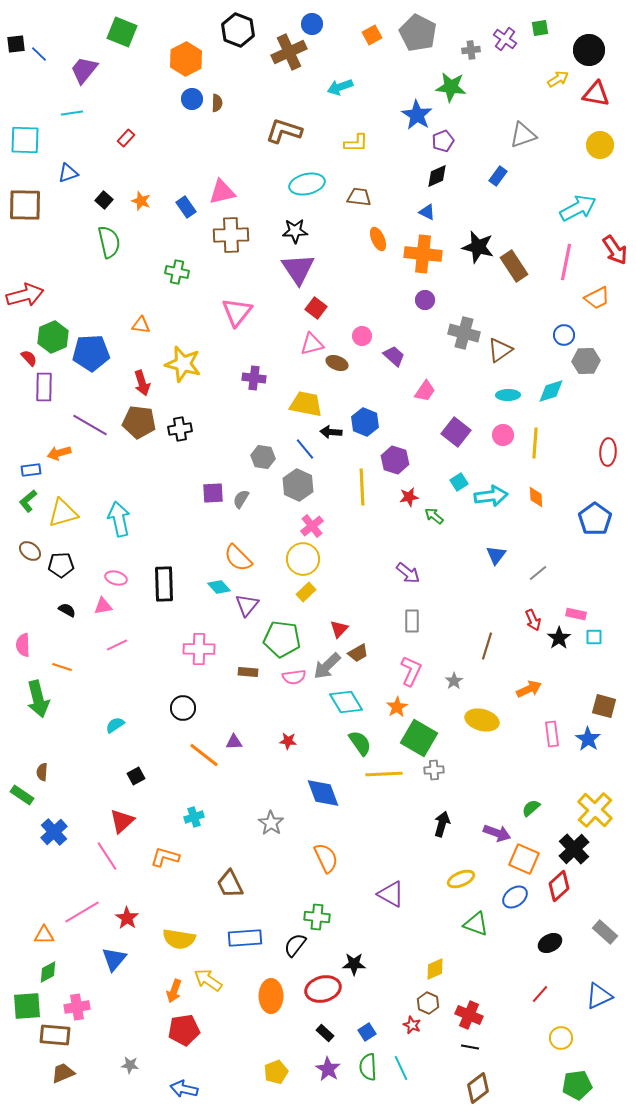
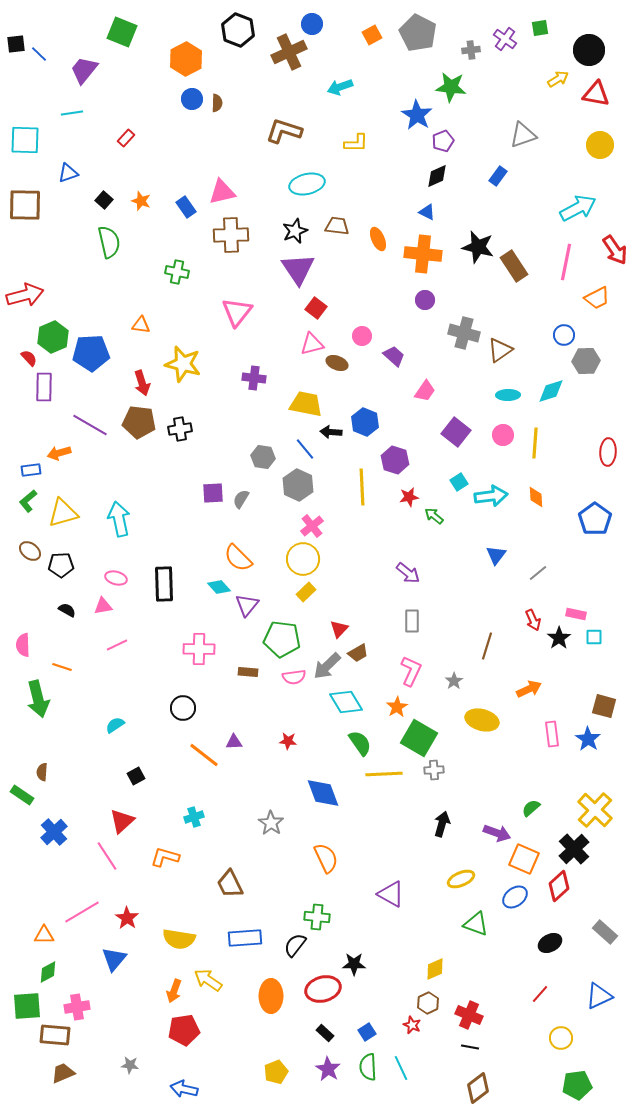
brown trapezoid at (359, 197): moved 22 px left, 29 px down
black star at (295, 231): rotated 20 degrees counterclockwise
brown hexagon at (428, 1003): rotated 10 degrees clockwise
